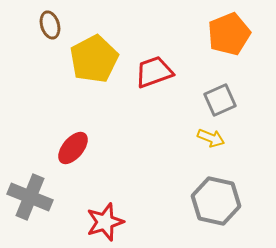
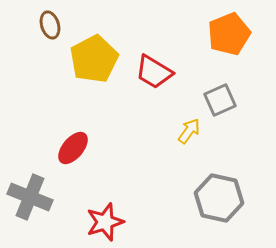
red trapezoid: rotated 129 degrees counterclockwise
yellow arrow: moved 22 px left, 7 px up; rotated 76 degrees counterclockwise
gray hexagon: moved 3 px right, 3 px up
